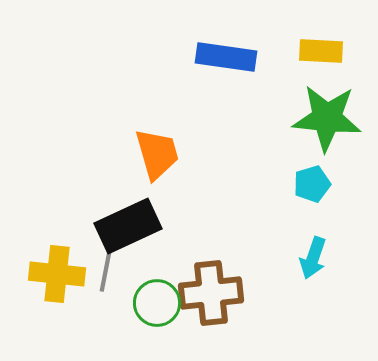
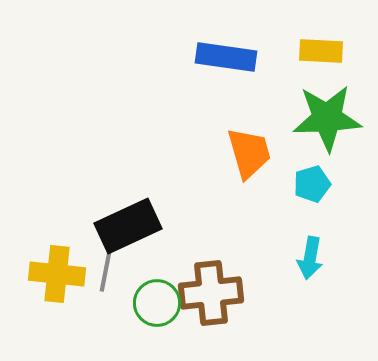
green star: rotated 8 degrees counterclockwise
orange trapezoid: moved 92 px right, 1 px up
cyan arrow: moved 3 px left; rotated 9 degrees counterclockwise
